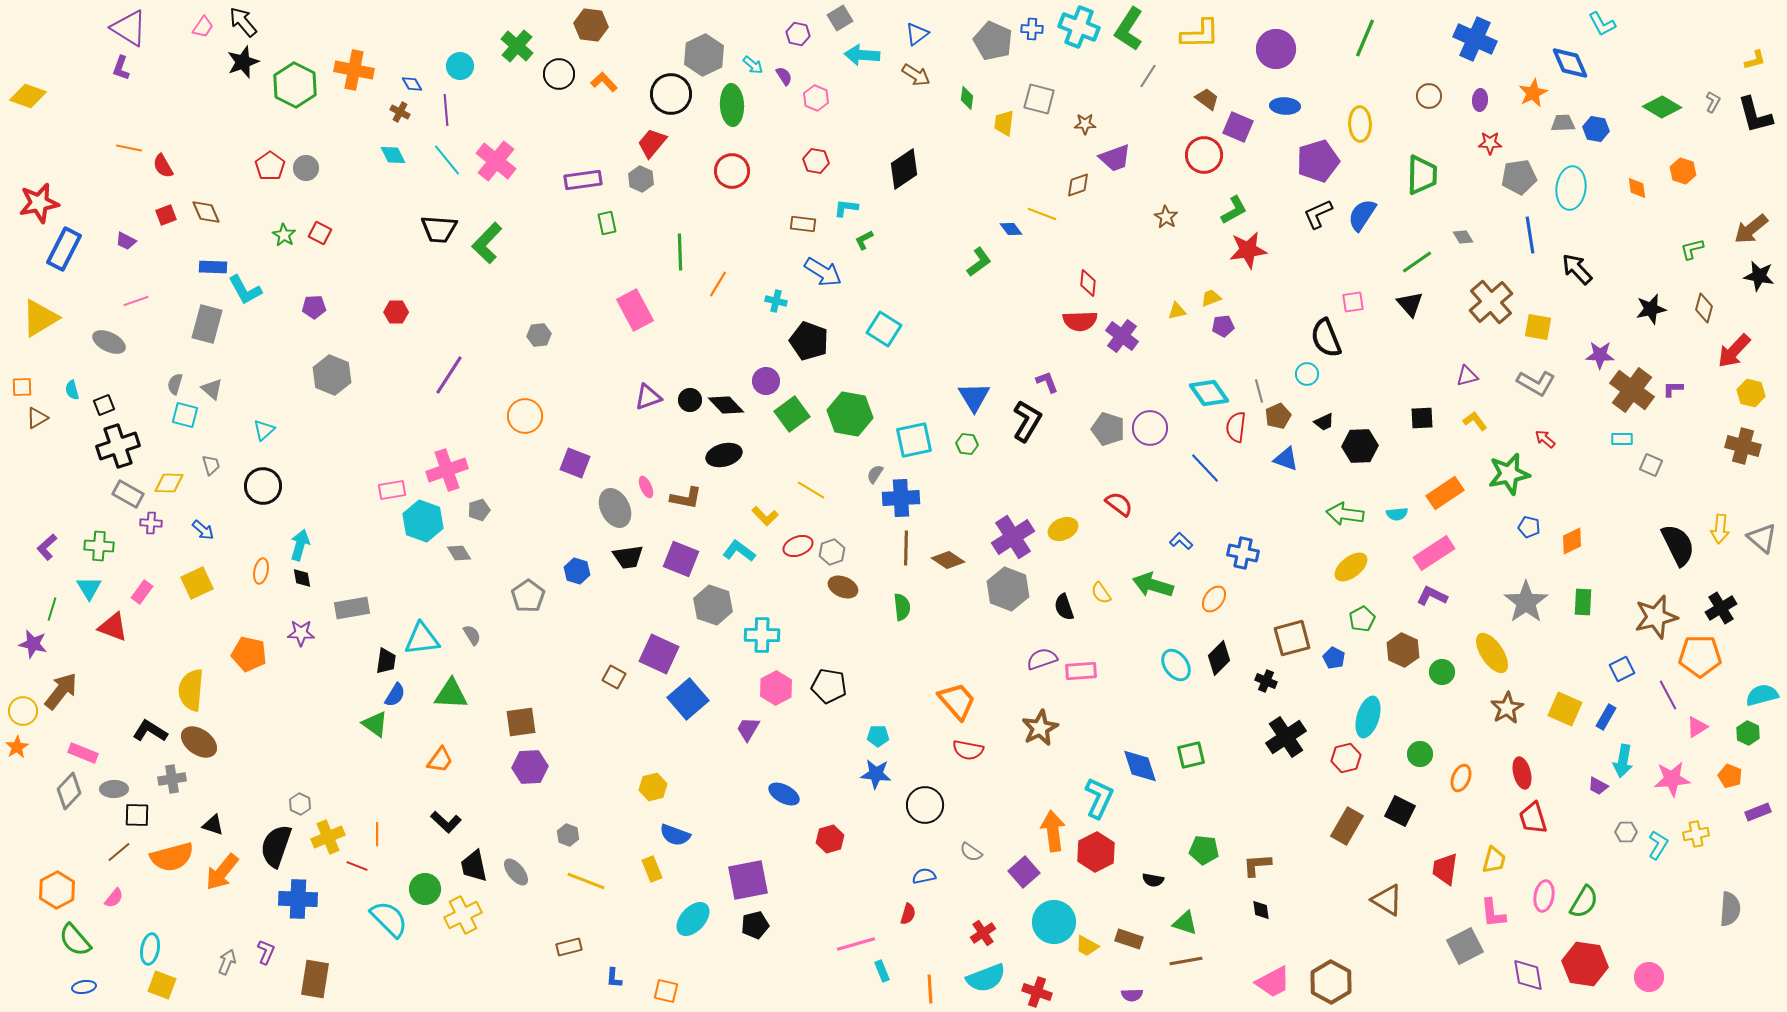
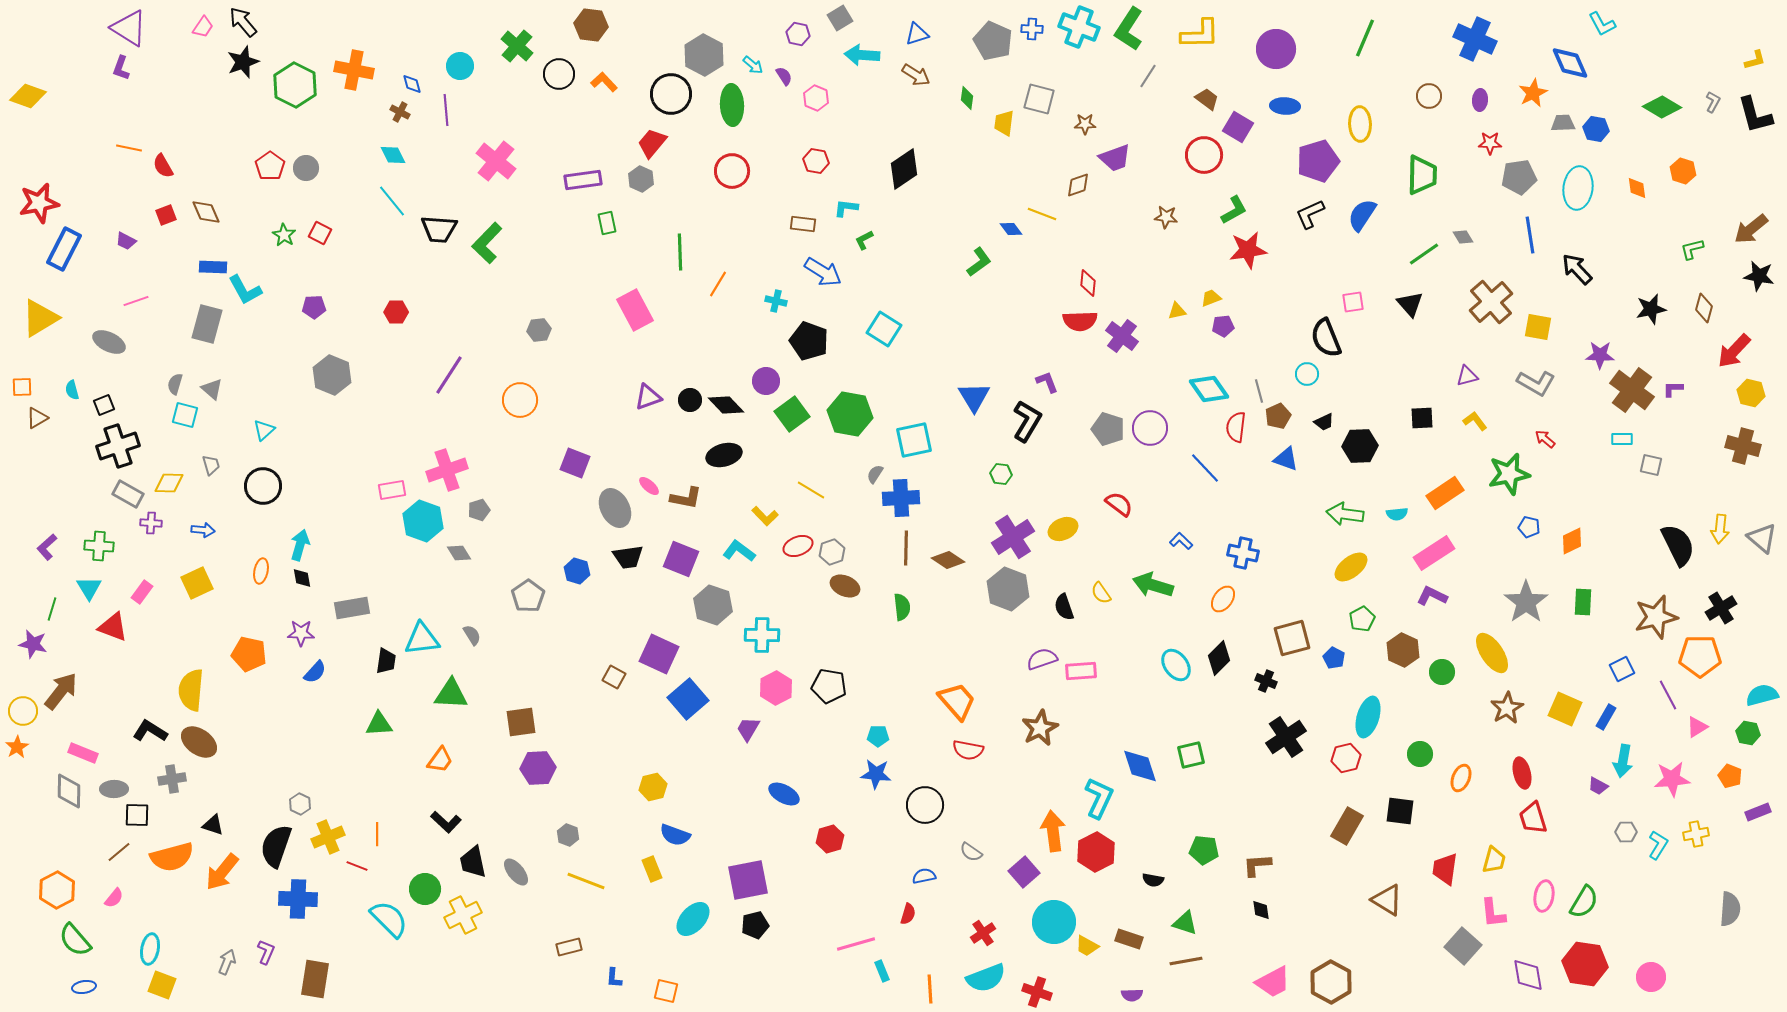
blue triangle at (917, 34): rotated 20 degrees clockwise
gray hexagon at (704, 55): rotated 6 degrees counterclockwise
blue diamond at (412, 84): rotated 15 degrees clockwise
purple square at (1238, 127): rotated 8 degrees clockwise
cyan line at (447, 160): moved 55 px left, 41 px down
cyan ellipse at (1571, 188): moved 7 px right
black L-shape at (1318, 214): moved 8 px left
brown star at (1166, 217): rotated 25 degrees counterclockwise
green line at (1417, 262): moved 7 px right, 8 px up
gray hexagon at (539, 335): moved 5 px up
cyan diamond at (1209, 393): moved 4 px up
orange circle at (525, 416): moved 5 px left, 16 px up
green hexagon at (967, 444): moved 34 px right, 30 px down
gray square at (1651, 465): rotated 10 degrees counterclockwise
pink ellipse at (646, 487): moved 3 px right, 1 px up; rotated 25 degrees counterclockwise
blue arrow at (203, 530): rotated 35 degrees counterclockwise
brown ellipse at (843, 587): moved 2 px right, 1 px up
orange ellipse at (1214, 599): moved 9 px right
blue semicircle at (395, 695): moved 80 px left, 23 px up; rotated 10 degrees clockwise
green triangle at (375, 724): moved 4 px right; rotated 40 degrees counterclockwise
green hexagon at (1748, 733): rotated 15 degrees counterclockwise
purple hexagon at (530, 767): moved 8 px right, 1 px down
gray diamond at (69, 791): rotated 42 degrees counterclockwise
black square at (1400, 811): rotated 20 degrees counterclockwise
black trapezoid at (474, 866): moved 1 px left, 4 px up
gray square at (1465, 946): moved 2 px left; rotated 21 degrees counterclockwise
pink circle at (1649, 977): moved 2 px right
